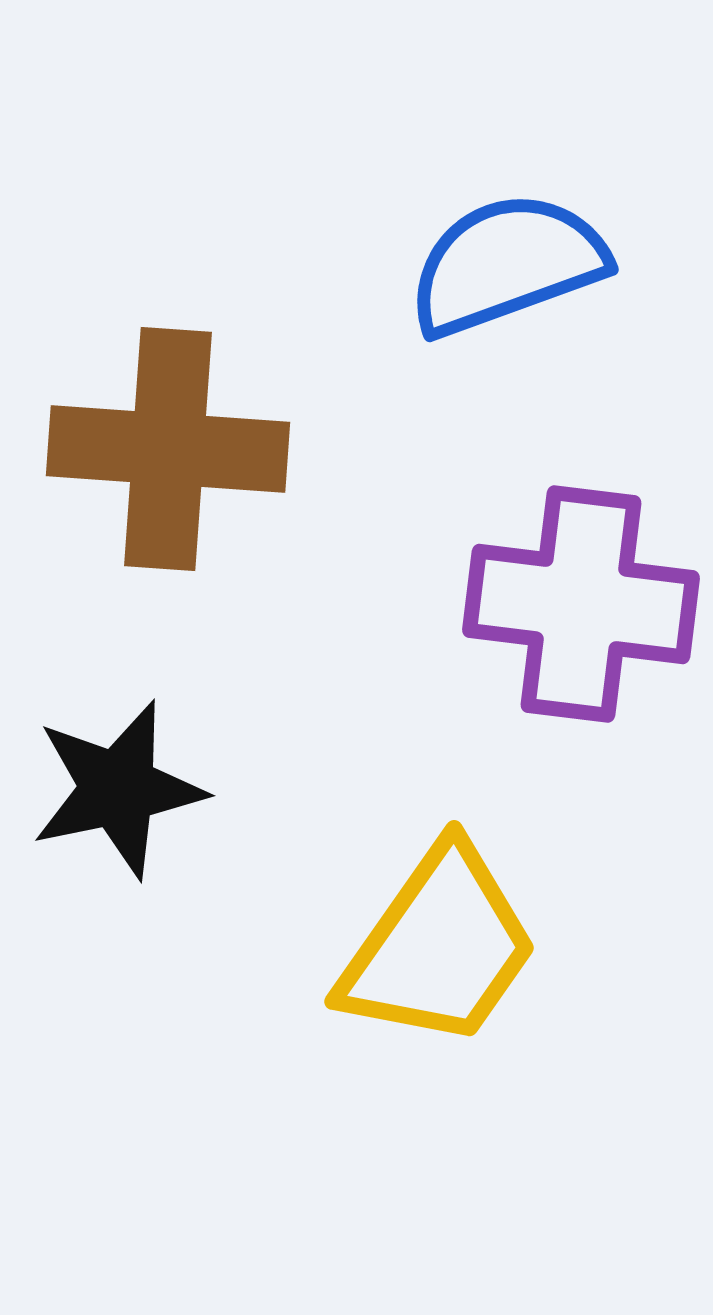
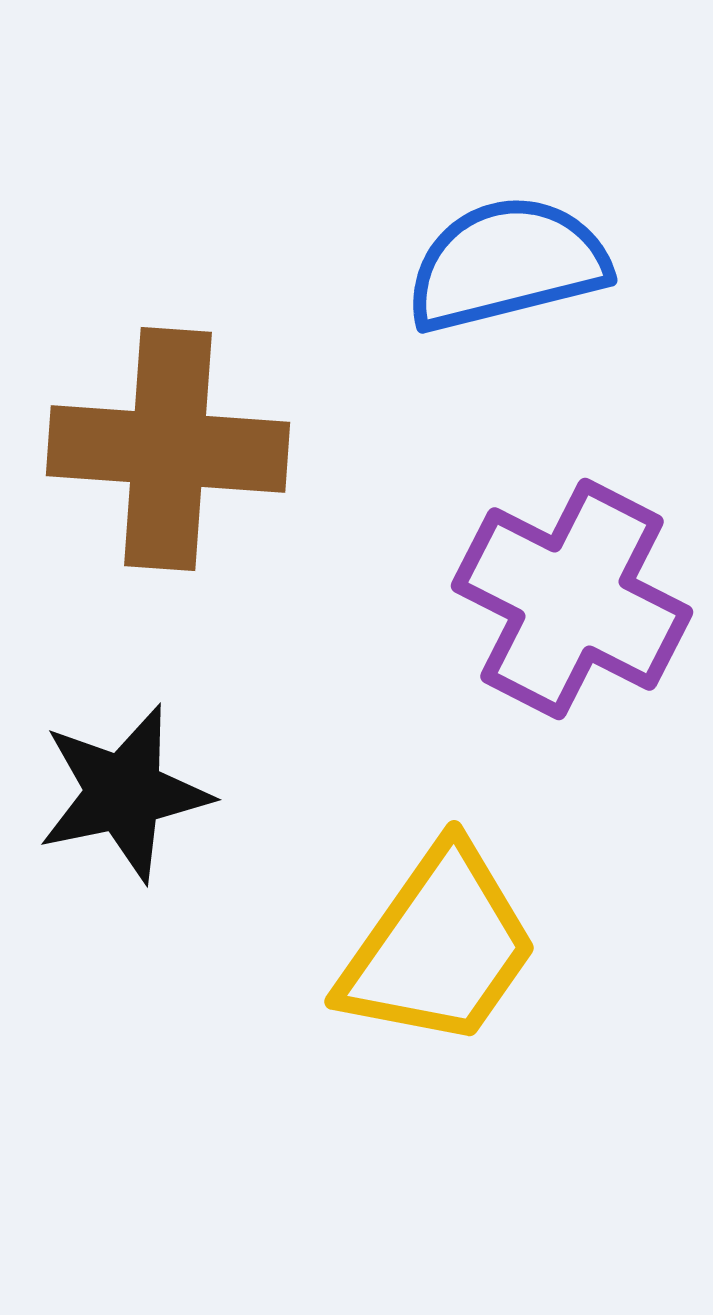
blue semicircle: rotated 6 degrees clockwise
purple cross: moved 9 px left, 5 px up; rotated 20 degrees clockwise
black star: moved 6 px right, 4 px down
